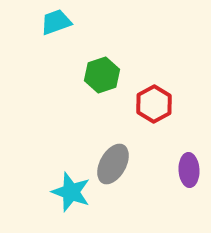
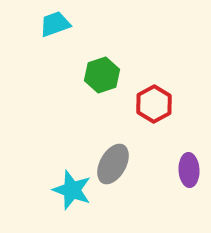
cyan trapezoid: moved 1 px left, 2 px down
cyan star: moved 1 px right, 2 px up
